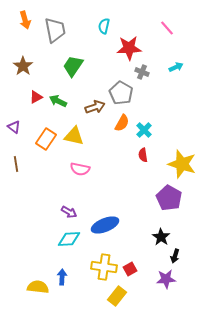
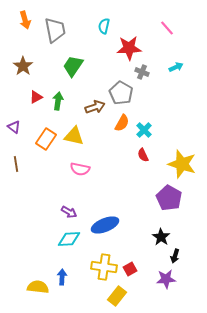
green arrow: rotated 72 degrees clockwise
red semicircle: rotated 16 degrees counterclockwise
